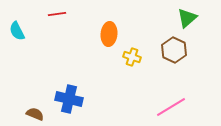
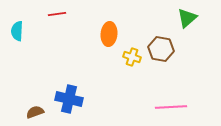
cyan semicircle: rotated 30 degrees clockwise
brown hexagon: moved 13 px left, 1 px up; rotated 15 degrees counterclockwise
pink line: rotated 28 degrees clockwise
brown semicircle: moved 2 px up; rotated 42 degrees counterclockwise
